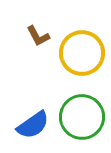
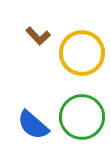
brown L-shape: rotated 15 degrees counterclockwise
blue semicircle: rotated 76 degrees clockwise
